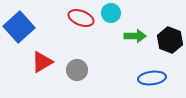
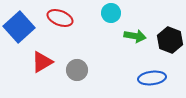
red ellipse: moved 21 px left
green arrow: rotated 10 degrees clockwise
